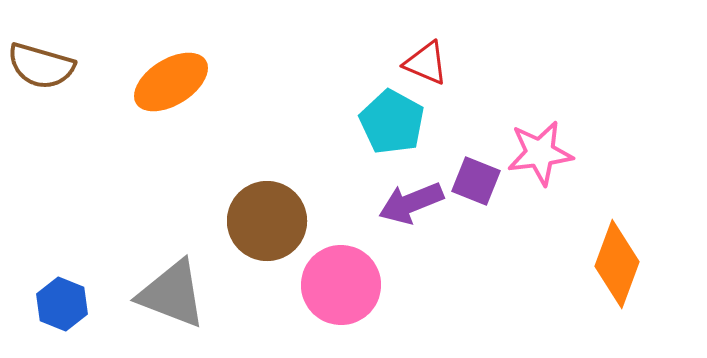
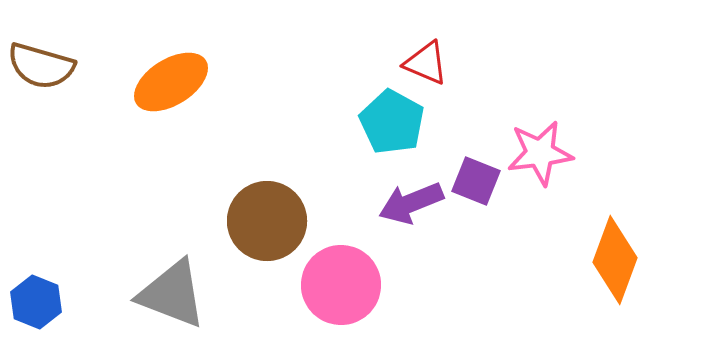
orange diamond: moved 2 px left, 4 px up
blue hexagon: moved 26 px left, 2 px up
